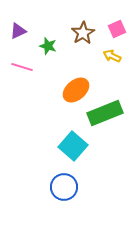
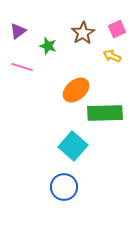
purple triangle: rotated 12 degrees counterclockwise
green rectangle: rotated 20 degrees clockwise
